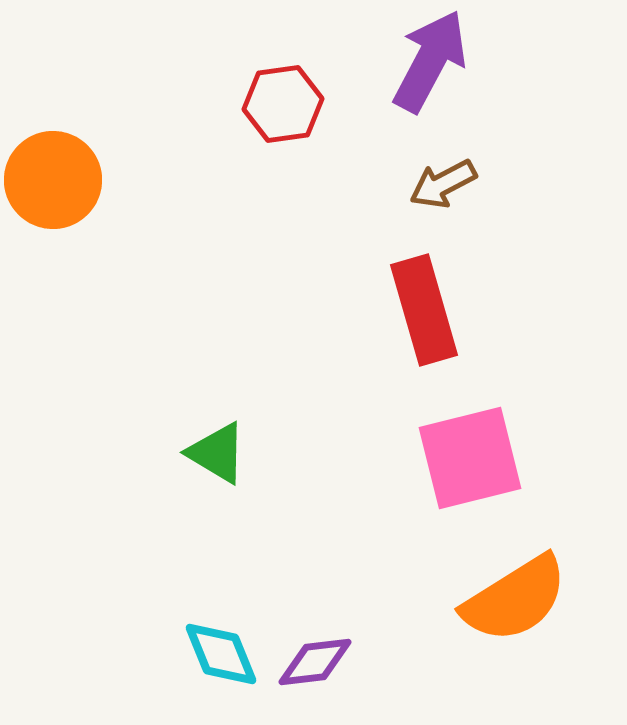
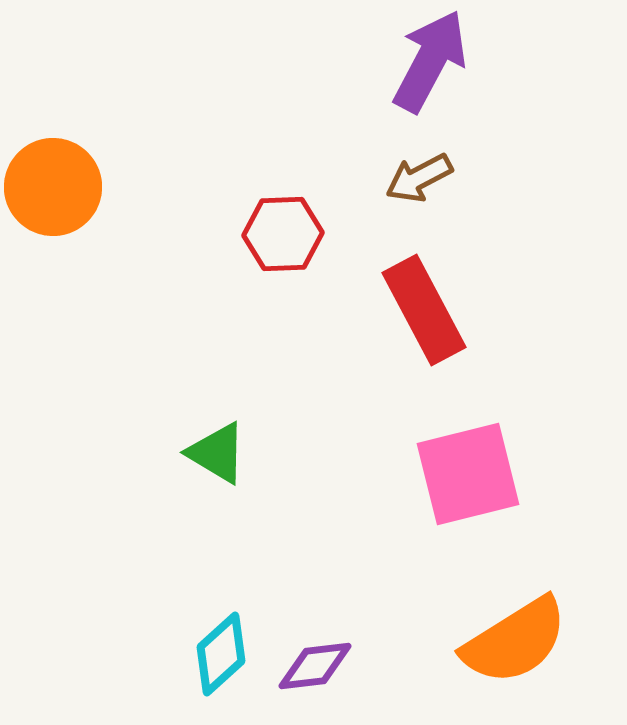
red hexagon: moved 130 px down; rotated 6 degrees clockwise
orange circle: moved 7 px down
brown arrow: moved 24 px left, 6 px up
red rectangle: rotated 12 degrees counterclockwise
pink square: moved 2 px left, 16 px down
orange semicircle: moved 42 px down
cyan diamond: rotated 70 degrees clockwise
purple diamond: moved 4 px down
